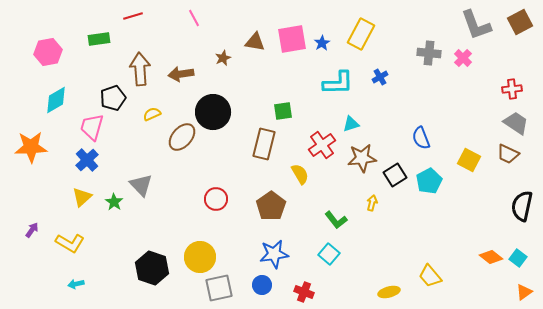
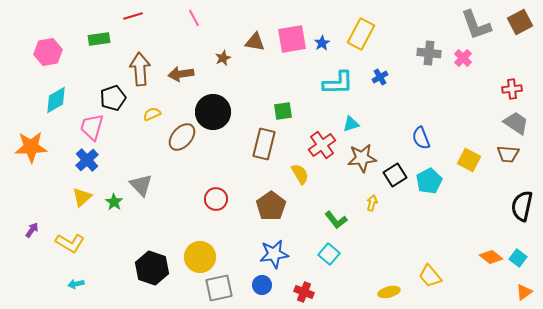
brown trapezoid at (508, 154): rotated 20 degrees counterclockwise
